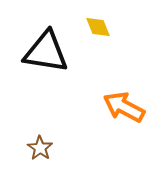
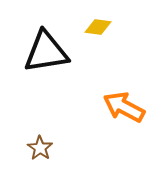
yellow diamond: rotated 60 degrees counterclockwise
black triangle: rotated 18 degrees counterclockwise
